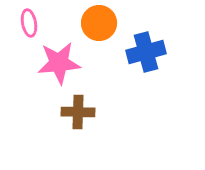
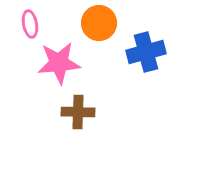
pink ellipse: moved 1 px right, 1 px down
